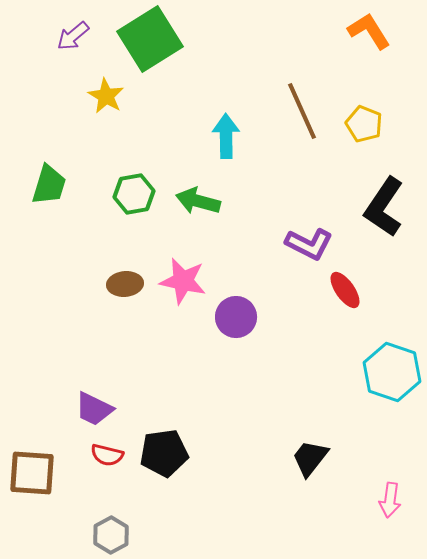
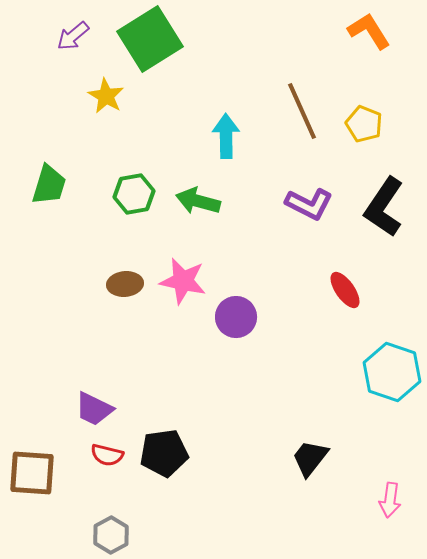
purple L-shape: moved 40 px up
